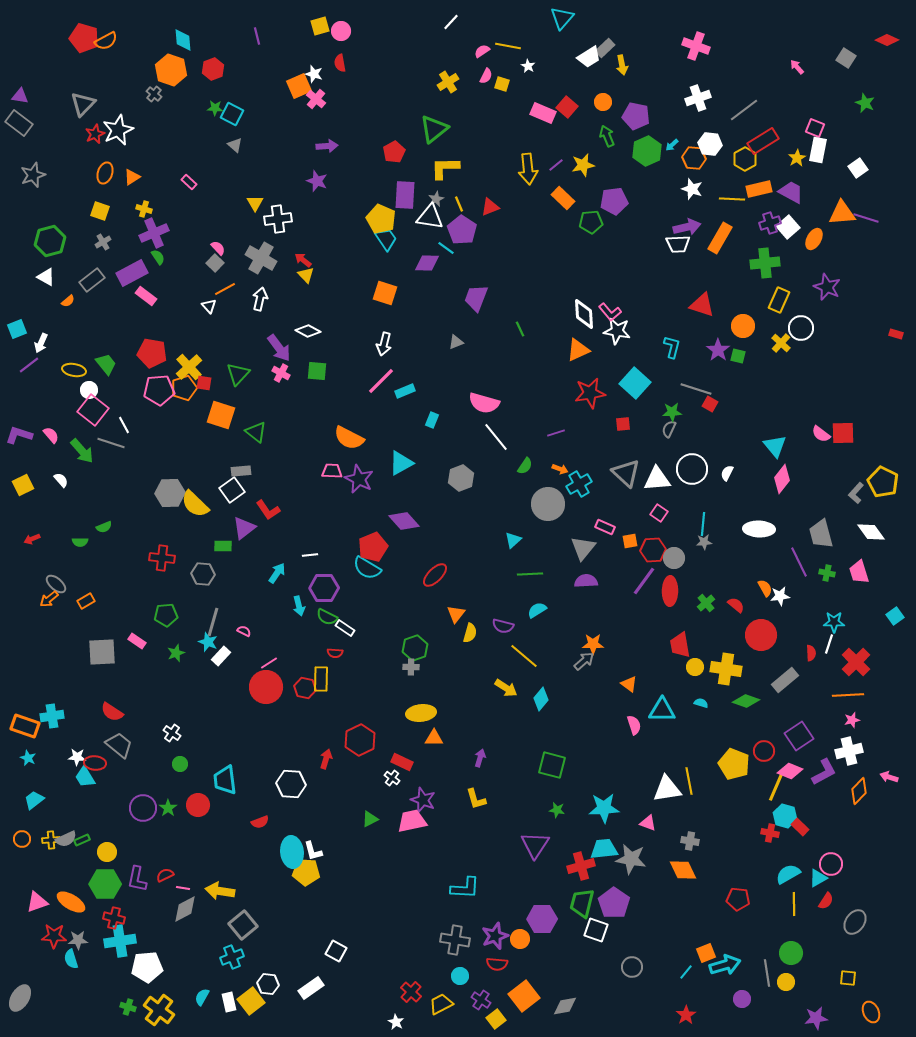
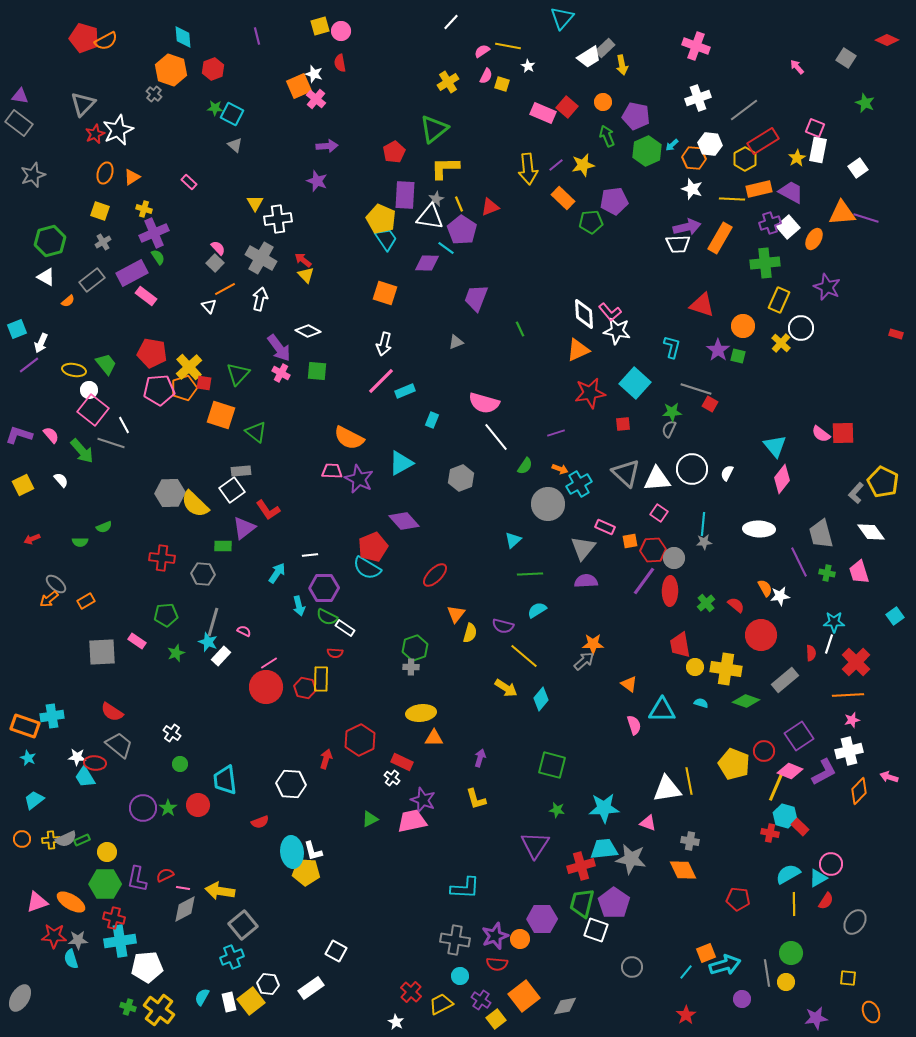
cyan diamond at (183, 40): moved 3 px up
